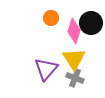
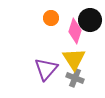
black circle: moved 1 px left, 3 px up
pink diamond: moved 1 px right
